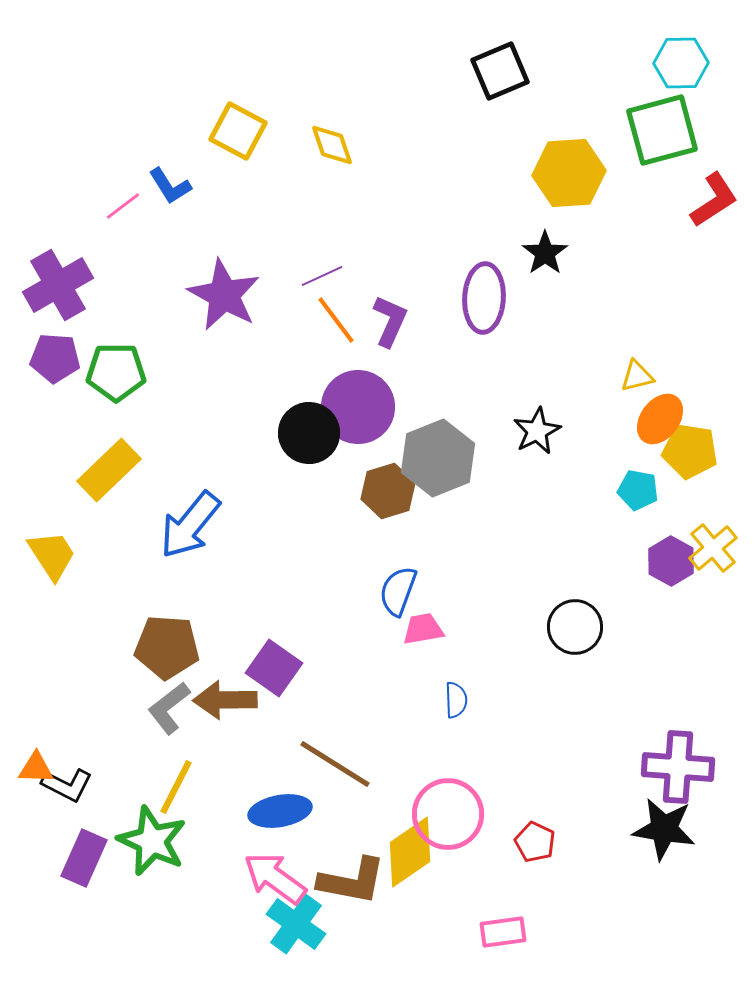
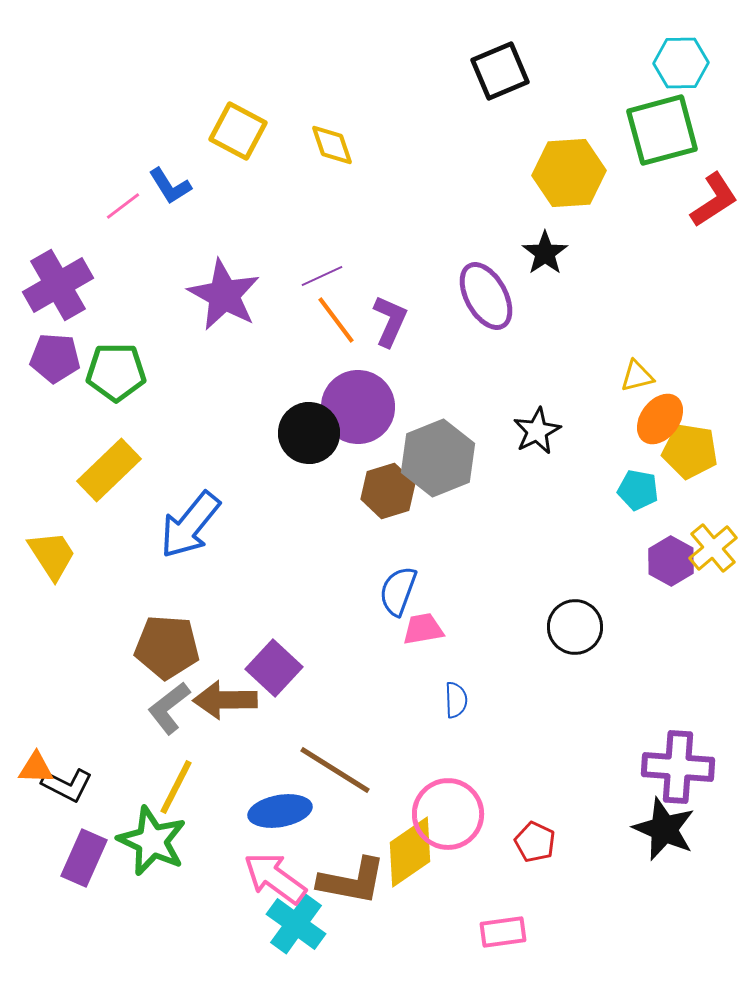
purple ellipse at (484, 298): moved 2 px right, 2 px up; rotated 32 degrees counterclockwise
purple square at (274, 668): rotated 8 degrees clockwise
brown line at (335, 764): moved 6 px down
black star at (664, 829): rotated 14 degrees clockwise
